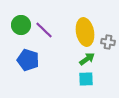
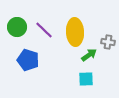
green circle: moved 4 px left, 2 px down
yellow ellipse: moved 10 px left; rotated 8 degrees clockwise
green arrow: moved 2 px right, 4 px up
